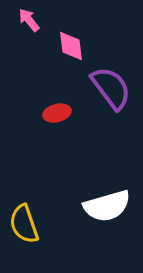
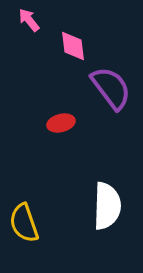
pink diamond: moved 2 px right
red ellipse: moved 4 px right, 10 px down
white semicircle: rotated 72 degrees counterclockwise
yellow semicircle: moved 1 px up
